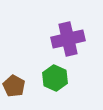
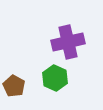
purple cross: moved 3 px down
